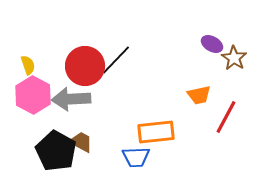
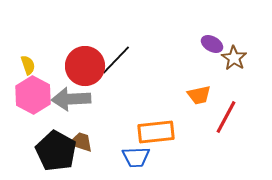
brown trapezoid: rotated 10 degrees counterclockwise
